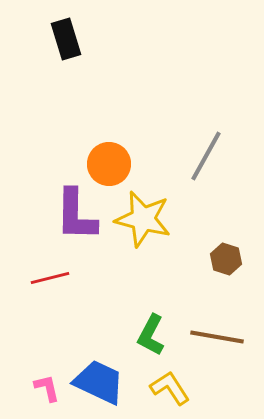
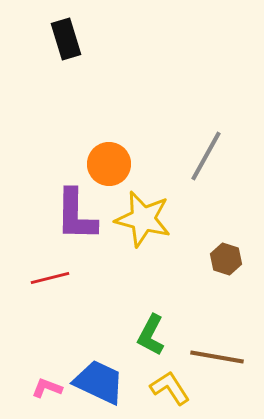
brown line: moved 20 px down
pink L-shape: rotated 56 degrees counterclockwise
